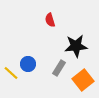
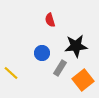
blue circle: moved 14 px right, 11 px up
gray rectangle: moved 1 px right
